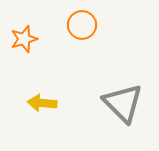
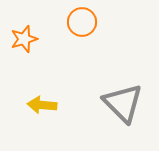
orange circle: moved 3 px up
yellow arrow: moved 2 px down
